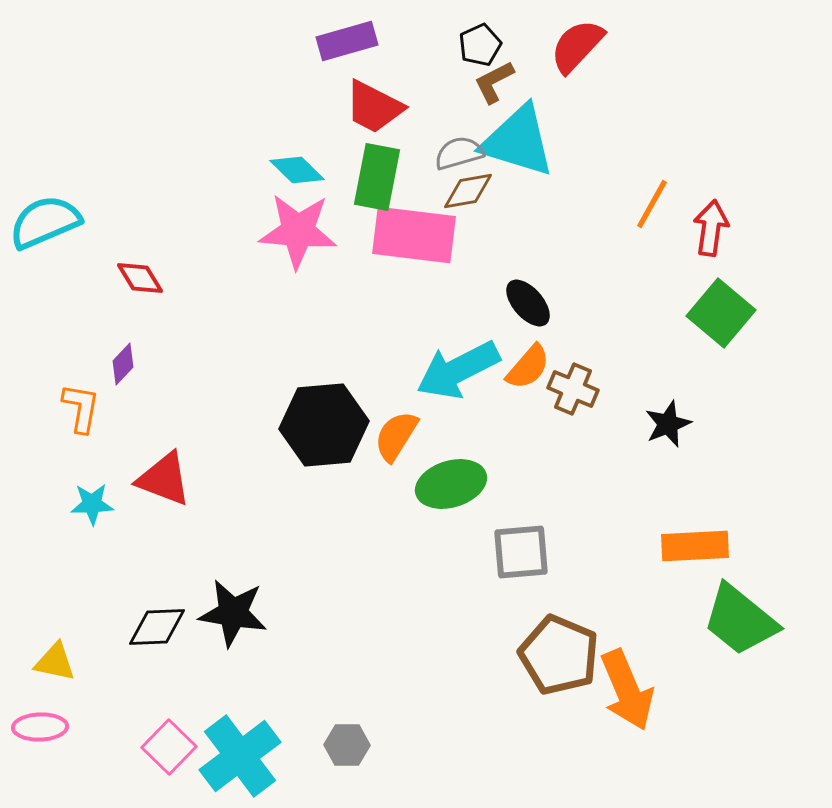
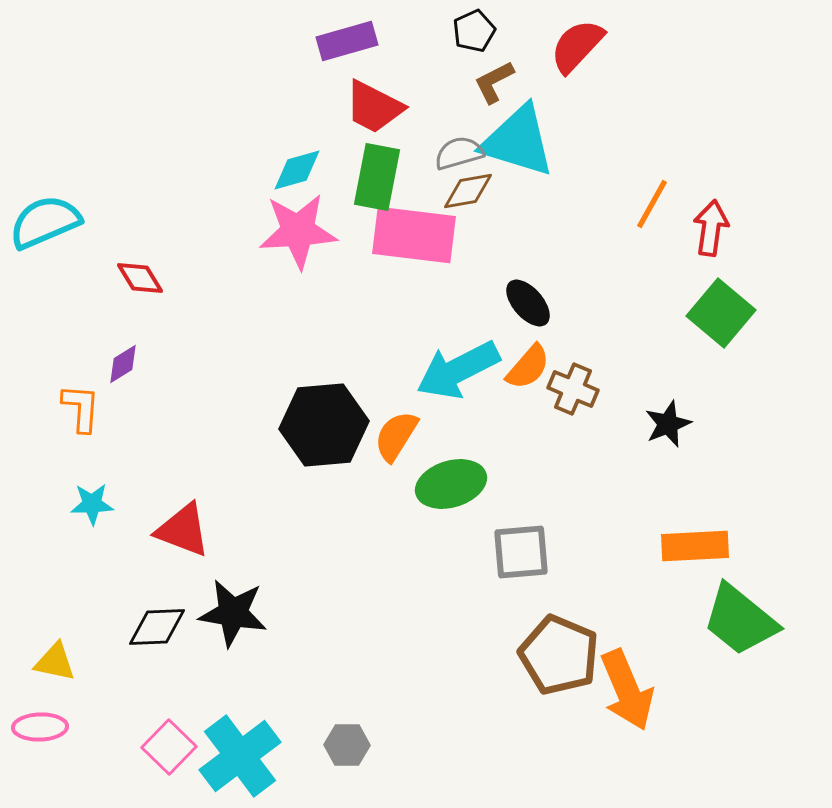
black pentagon at (480, 45): moved 6 px left, 14 px up
cyan diamond at (297, 170): rotated 60 degrees counterclockwise
pink star at (298, 231): rotated 8 degrees counterclockwise
purple diamond at (123, 364): rotated 15 degrees clockwise
orange L-shape at (81, 408): rotated 6 degrees counterclockwise
red triangle at (164, 479): moved 19 px right, 51 px down
